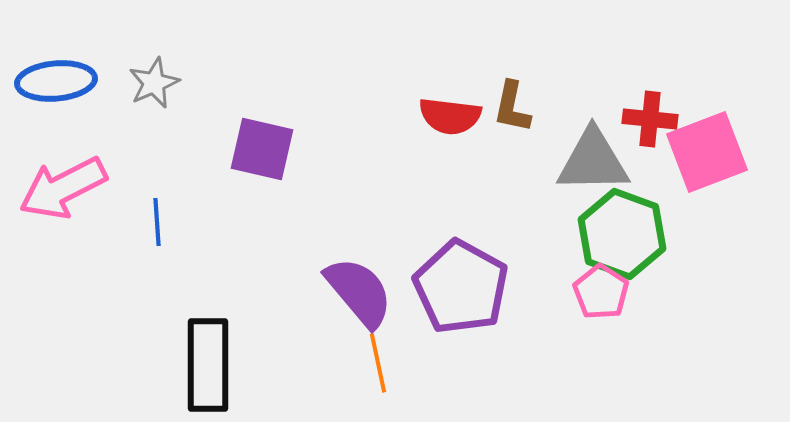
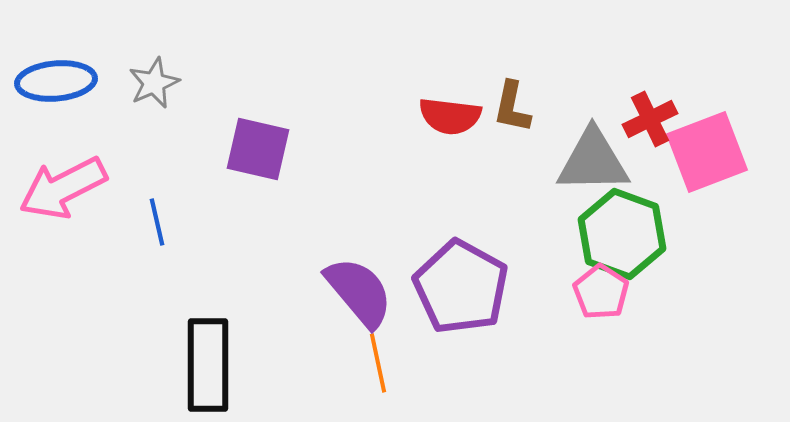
red cross: rotated 32 degrees counterclockwise
purple square: moved 4 px left
blue line: rotated 9 degrees counterclockwise
